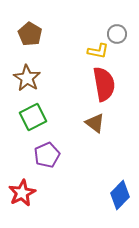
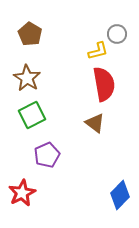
yellow L-shape: rotated 25 degrees counterclockwise
green square: moved 1 px left, 2 px up
